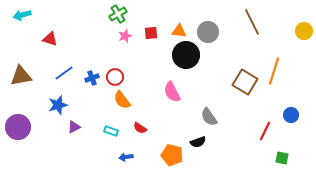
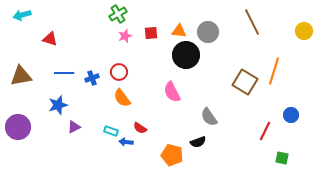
blue line: rotated 36 degrees clockwise
red circle: moved 4 px right, 5 px up
orange semicircle: moved 2 px up
blue arrow: moved 15 px up; rotated 16 degrees clockwise
